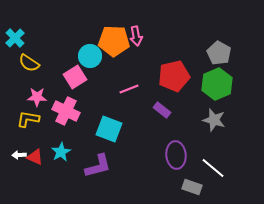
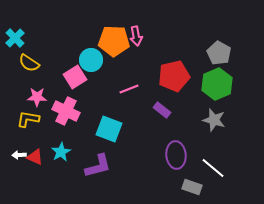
cyan circle: moved 1 px right, 4 px down
